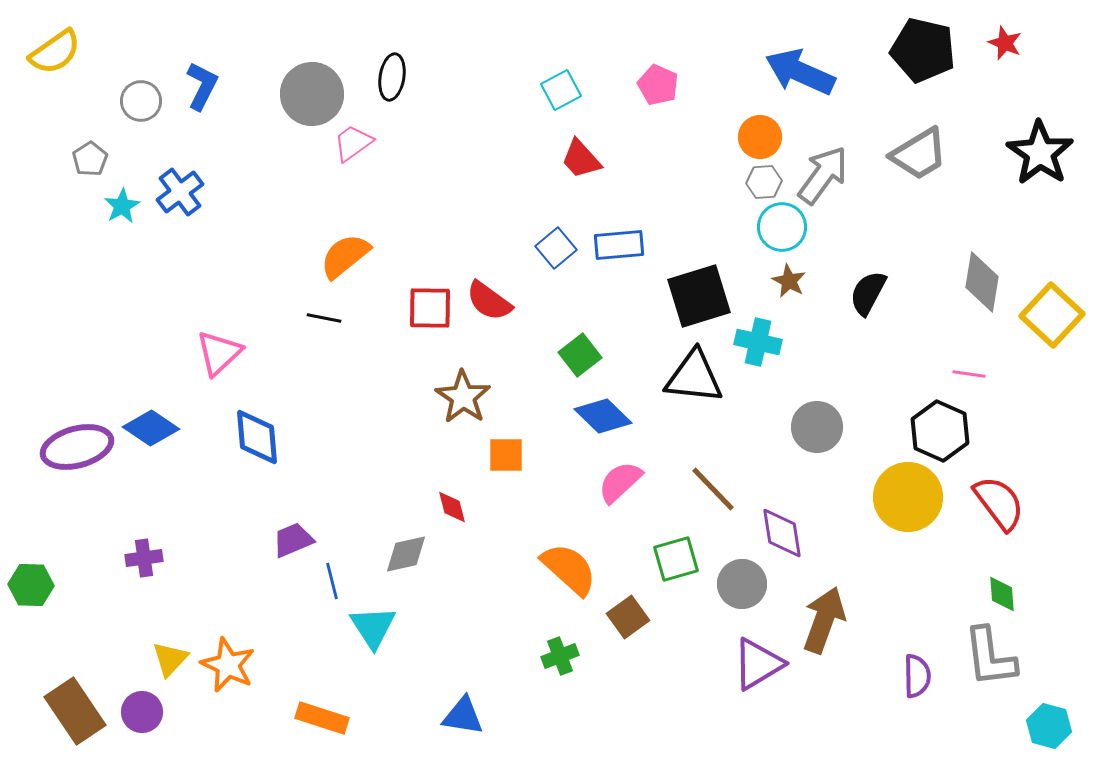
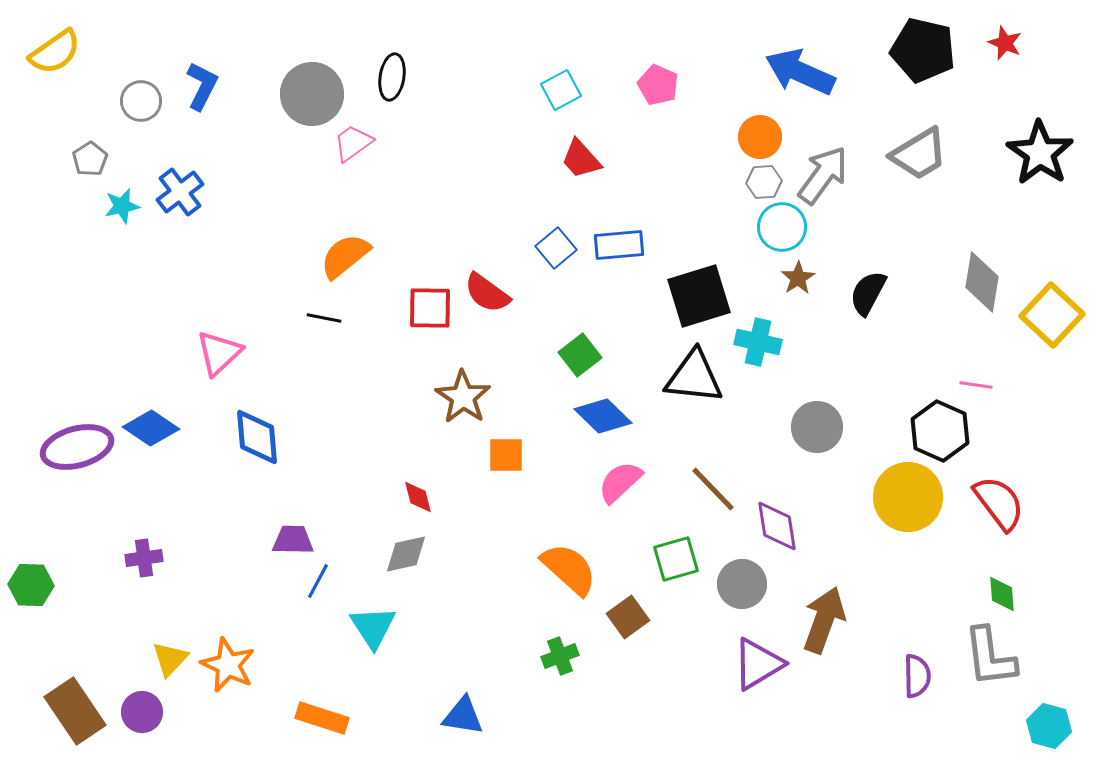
cyan star at (122, 206): rotated 18 degrees clockwise
brown star at (789, 281): moved 9 px right, 3 px up; rotated 12 degrees clockwise
red semicircle at (489, 301): moved 2 px left, 8 px up
pink line at (969, 374): moved 7 px right, 11 px down
red diamond at (452, 507): moved 34 px left, 10 px up
purple diamond at (782, 533): moved 5 px left, 7 px up
purple trapezoid at (293, 540): rotated 24 degrees clockwise
blue line at (332, 581): moved 14 px left; rotated 42 degrees clockwise
